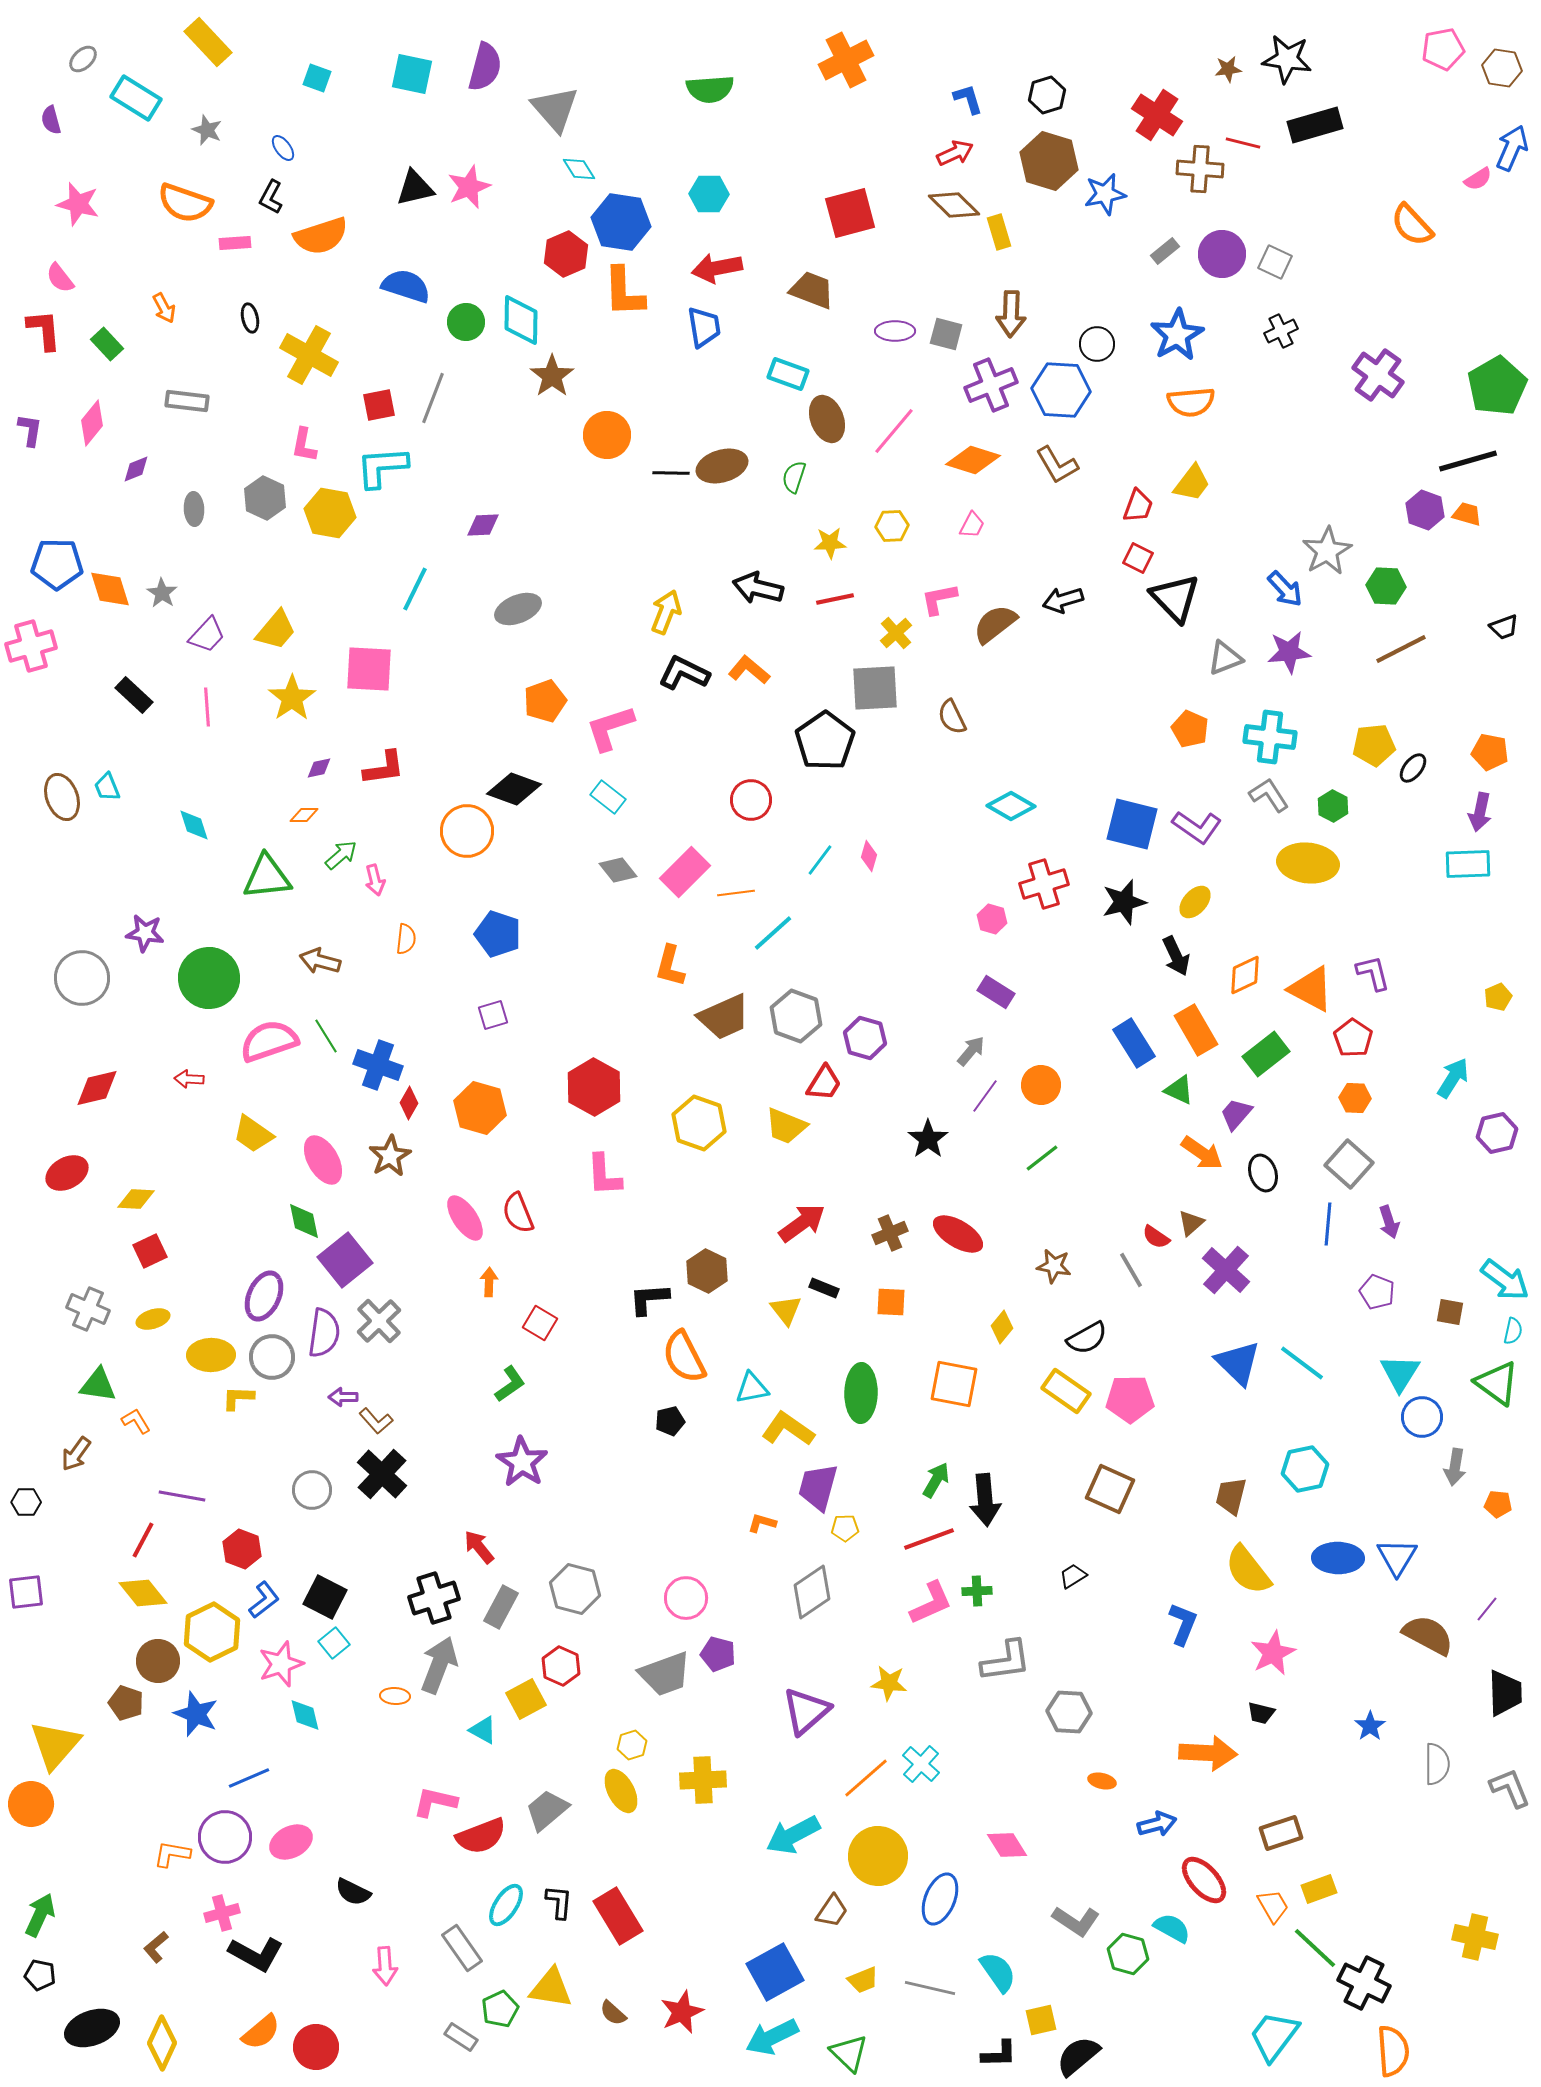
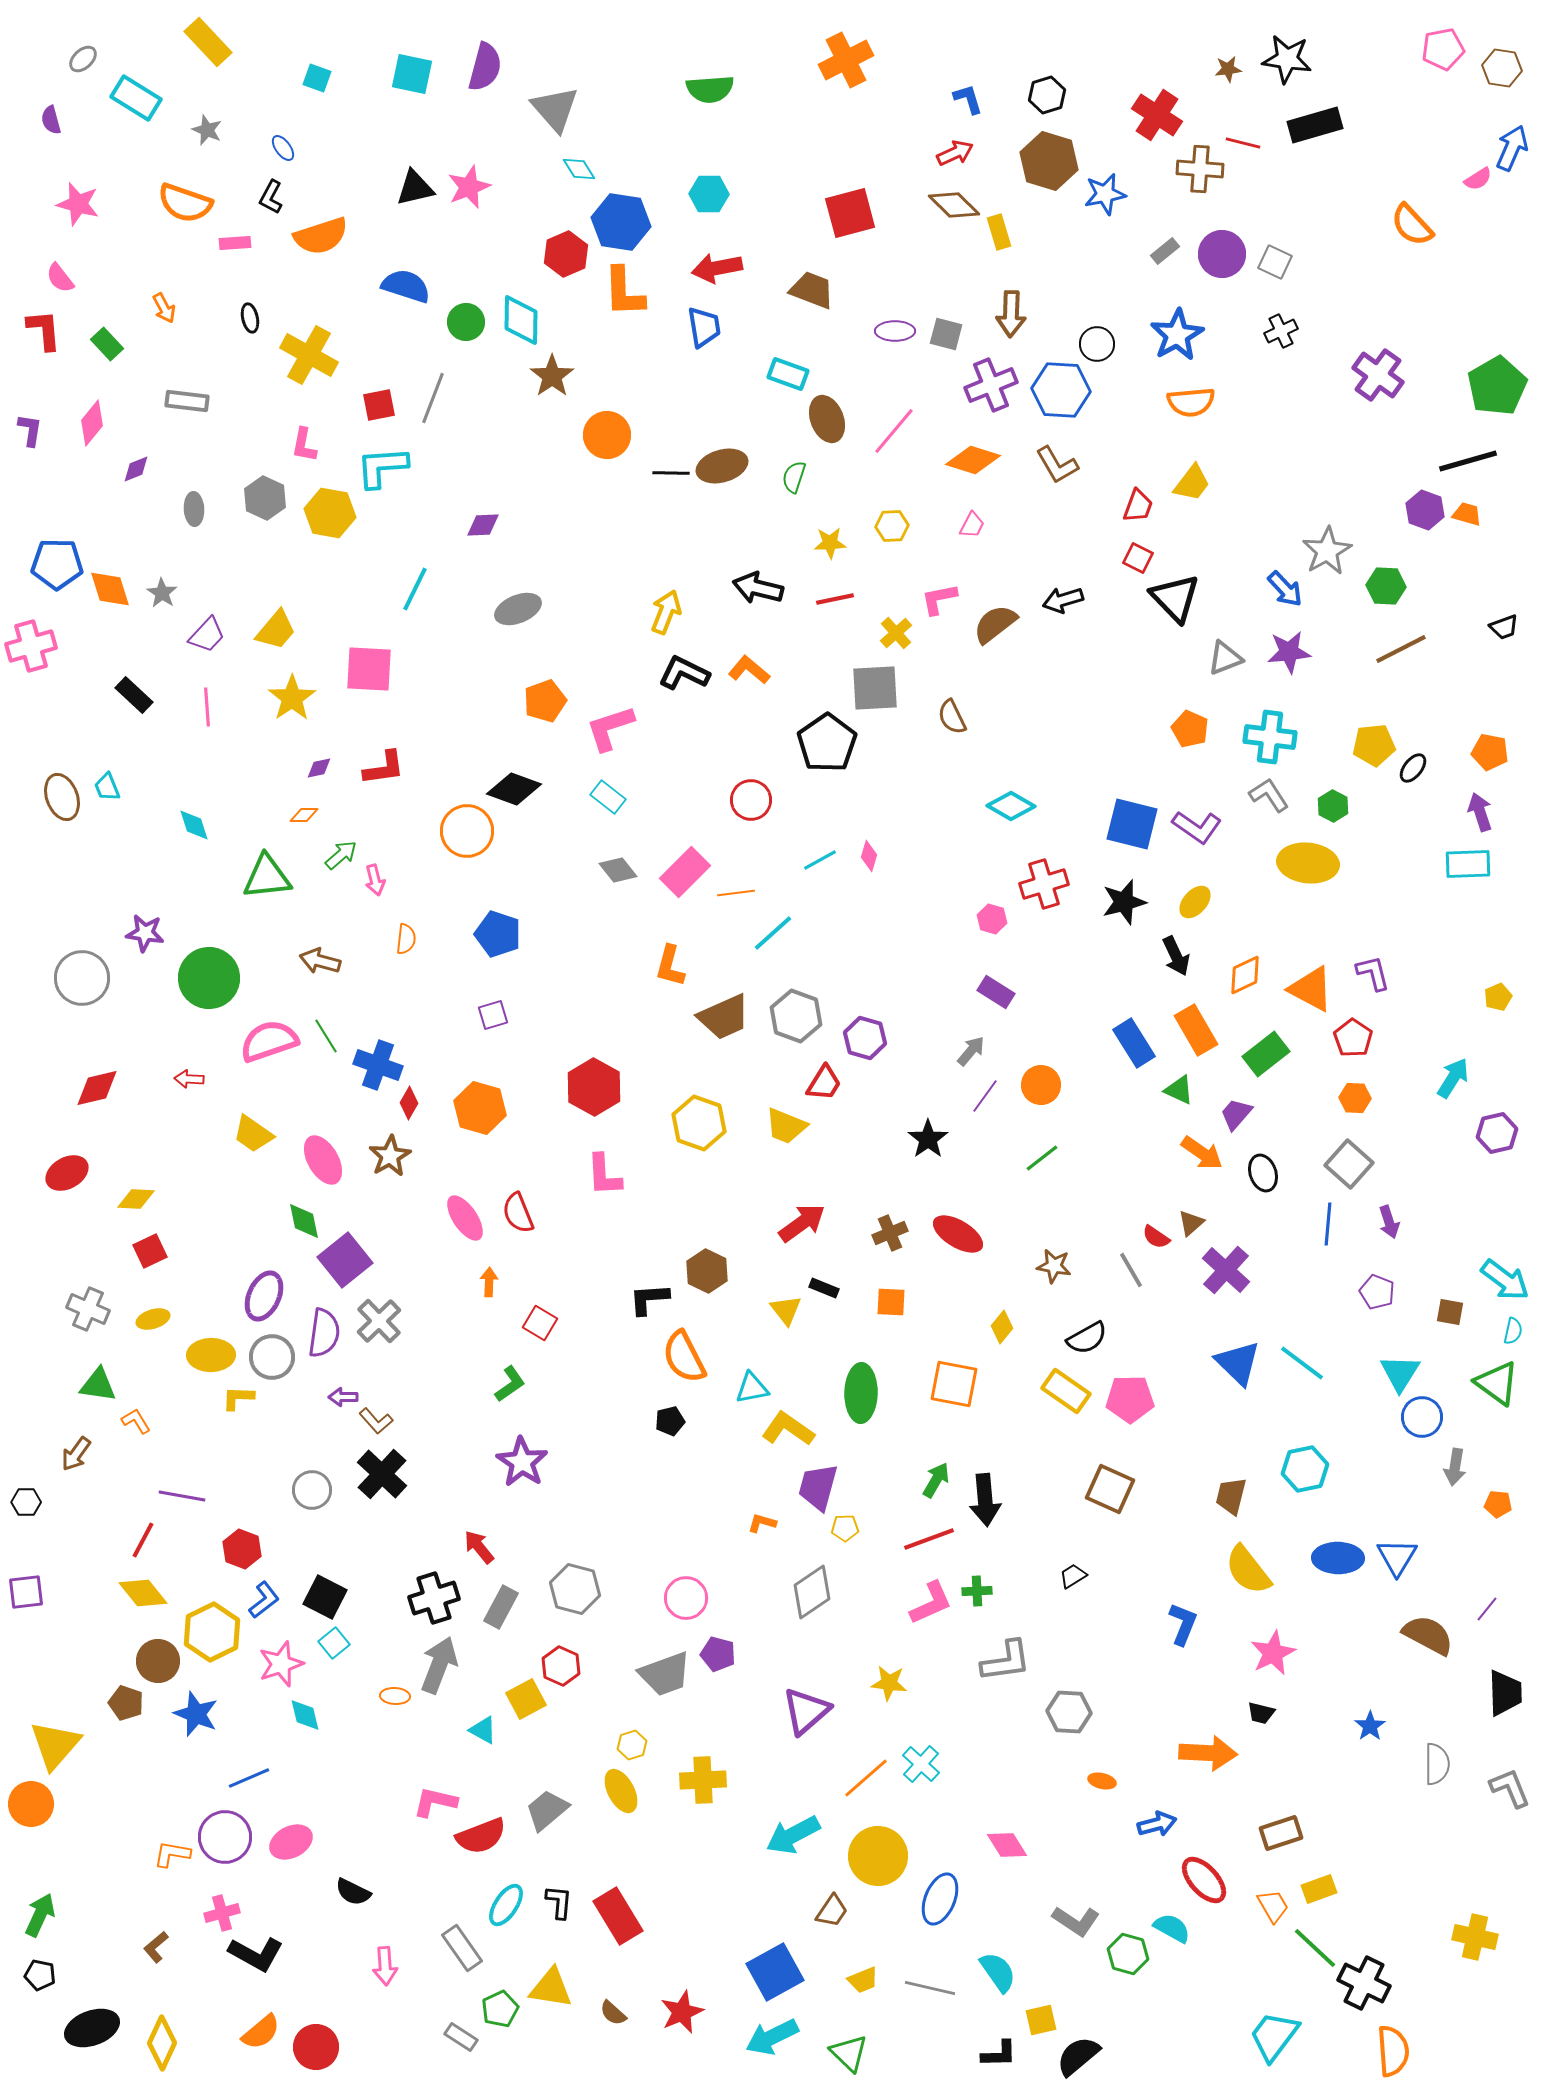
black pentagon at (825, 741): moved 2 px right, 2 px down
purple arrow at (1480, 812): rotated 150 degrees clockwise
cyan line at (820, 860): rotated 24 degrees clockwise
